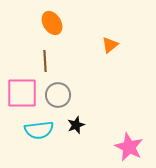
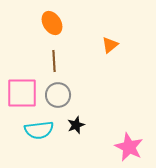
brown line: moved 9 px right
